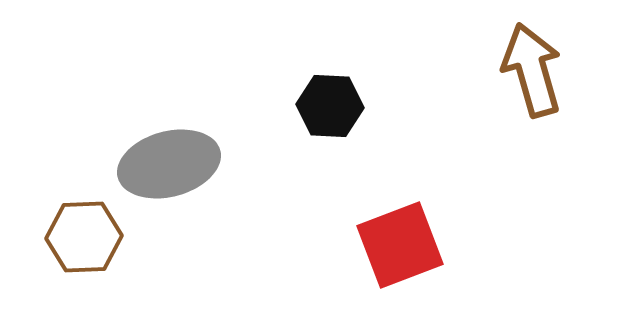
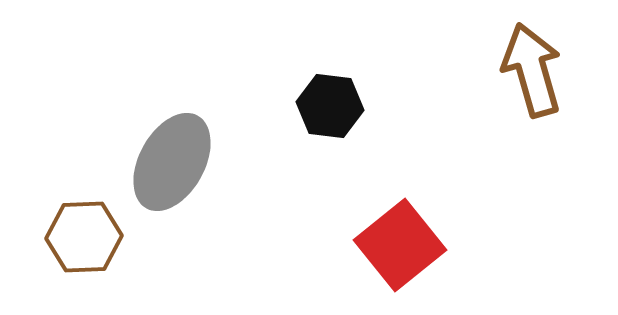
black hexagon: rotated 4 degrees clockwise
gray ellipse: moved 3 px right, 2 px up; rotated 46 degrees counterclockwise
red square: rotated 18 degrees counterclockwise
